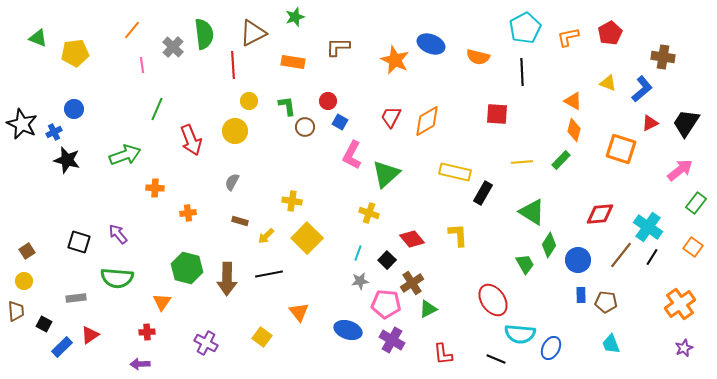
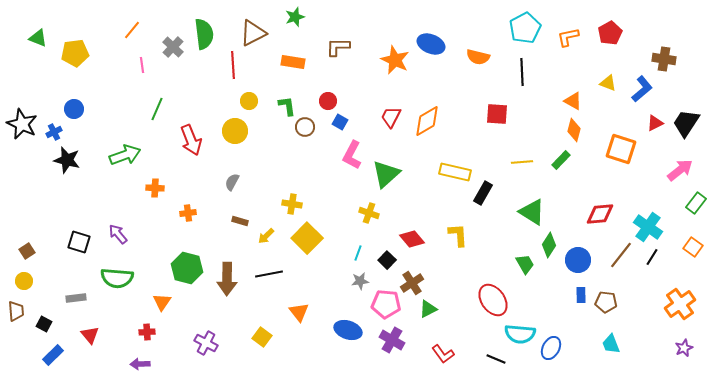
brown cross at (663, 57): moved 1 px right, 2 px down
red triangle at (650, 123): moved 5 px right
yellow cross at (292, 201): moved 3 px down
red triangle at (90, 335): rotated 36 degrees counterclockwise
blue rectangle at (62, 347): moved 9 px left, 8 px down
red L-shape at (443, 354): rotated 30 degrees counterclockwise
